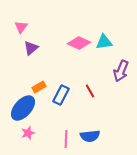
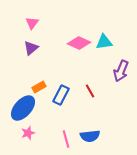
pink triangle: moved 11 px right, 4 px up
pink line: rotated 18 degrees counterclockwise
